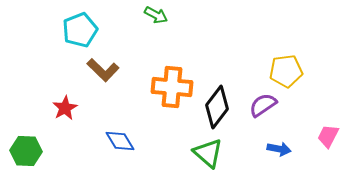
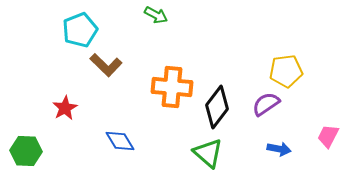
brown L-shape: moved 3 px right, 5 px up
purple semicircle: moved 3 px right, 1 px up
